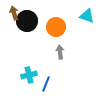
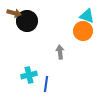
brown arrow: rotated 120 degrees clockwise
orange circle: moved 27 px right, 4 px down
blue line: rotated 14 degrees counterclockwise
